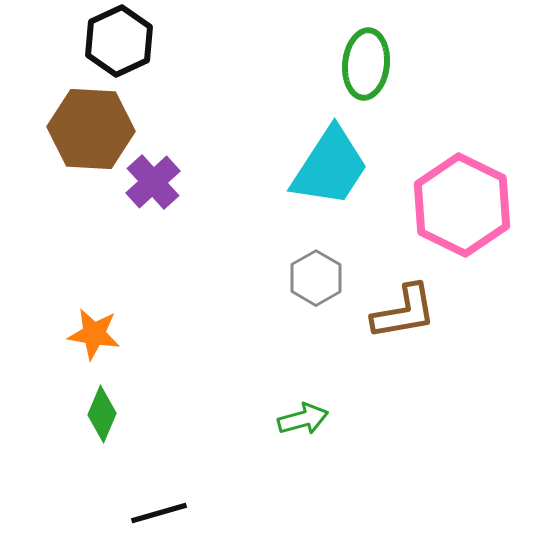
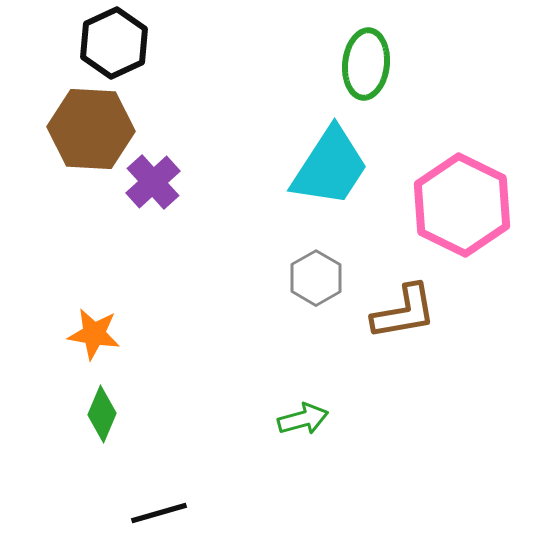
black hexagon: moved 5 px left, 2 px down
